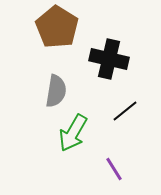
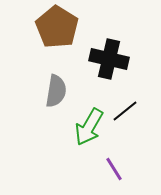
green arrow: moved 16 px right, 6 px up
